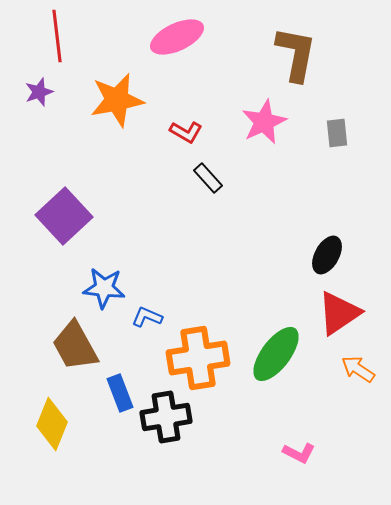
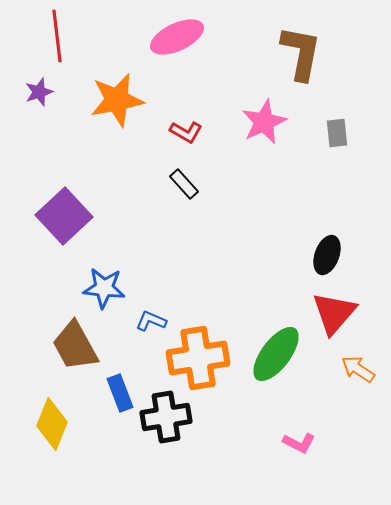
brown L-shape: moved 5 px right, 1 px up
black rectangle: moved 24 px left, 6 px down
black ellipse: rotated 9 degrees counterclockwise
red triangle: moved 5 px left; rotated 15 degrees counterclockwise
blue L-shape: moved 4 px right, 4 px down
pink L-shape: moved 10 px up
